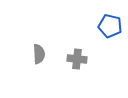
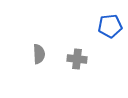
blue pentagon: rotated 20 degrees counterclockwise
